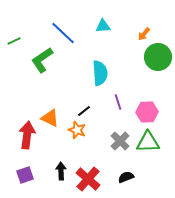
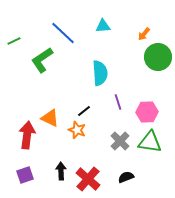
green triangle: moved 2 px right; rotated 10 degrees clockwise
